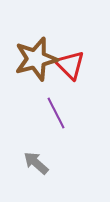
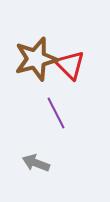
gray arrow: rotated 20 degrees counterclockwise
